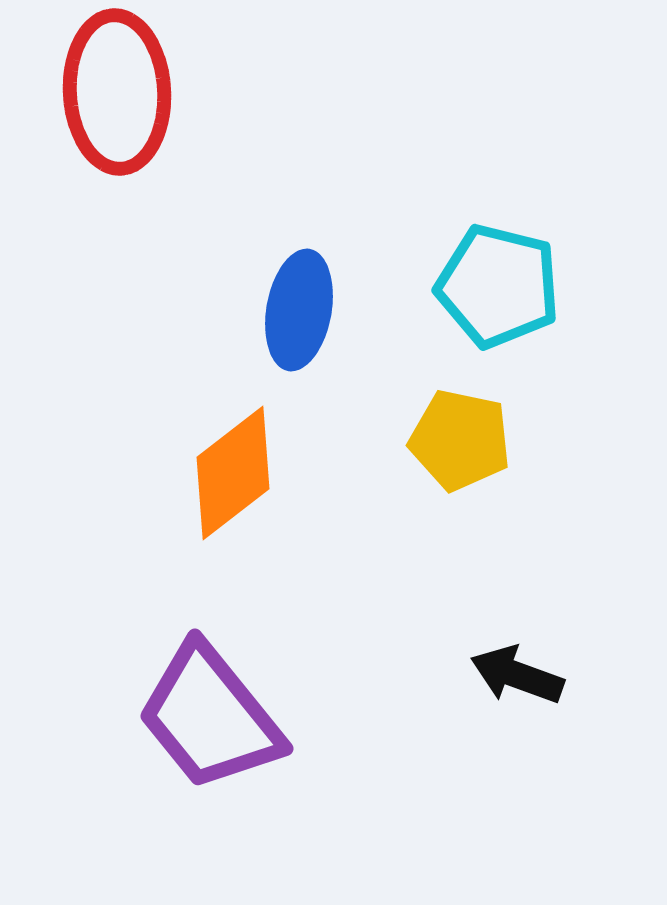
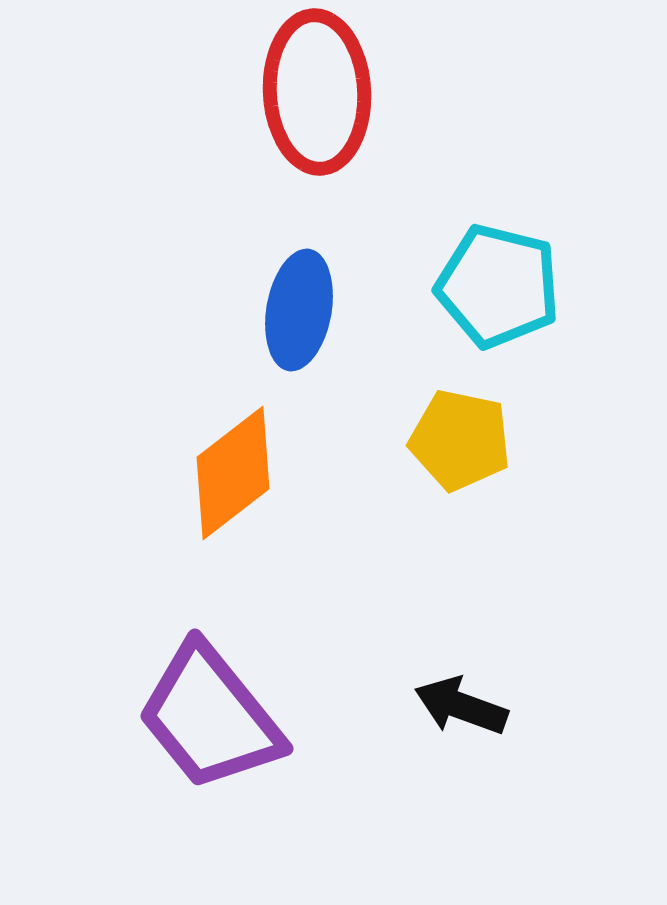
red ellipse: moved 200 px right
black arrow: moved 56 px left, 31 px down
